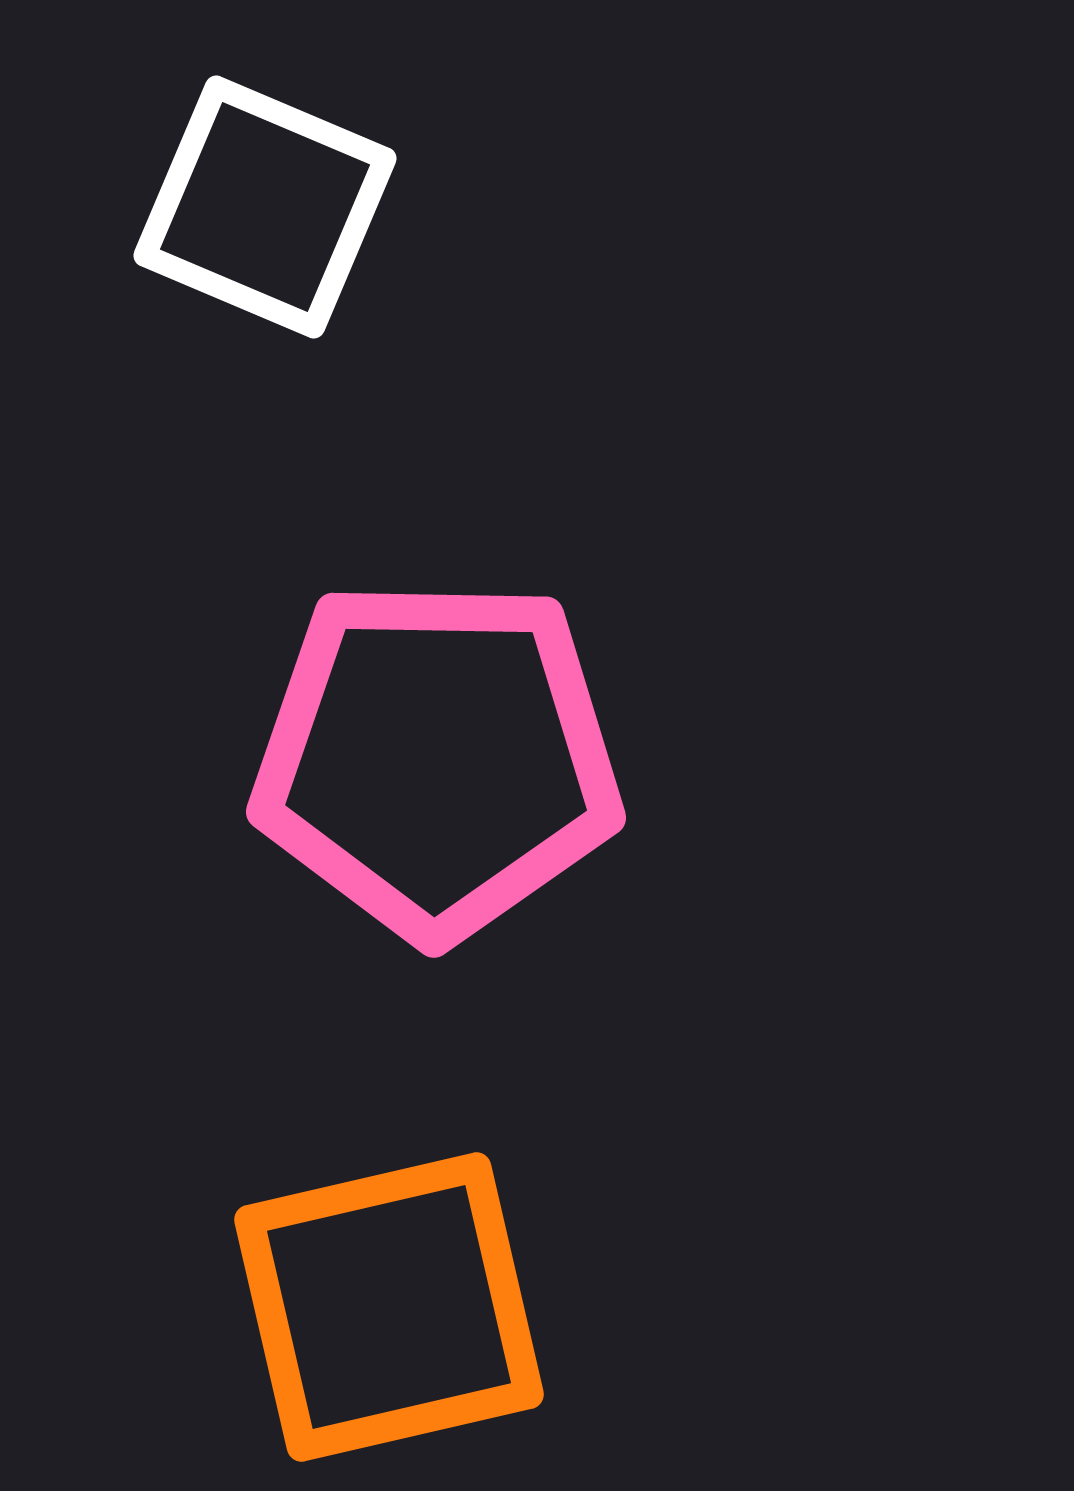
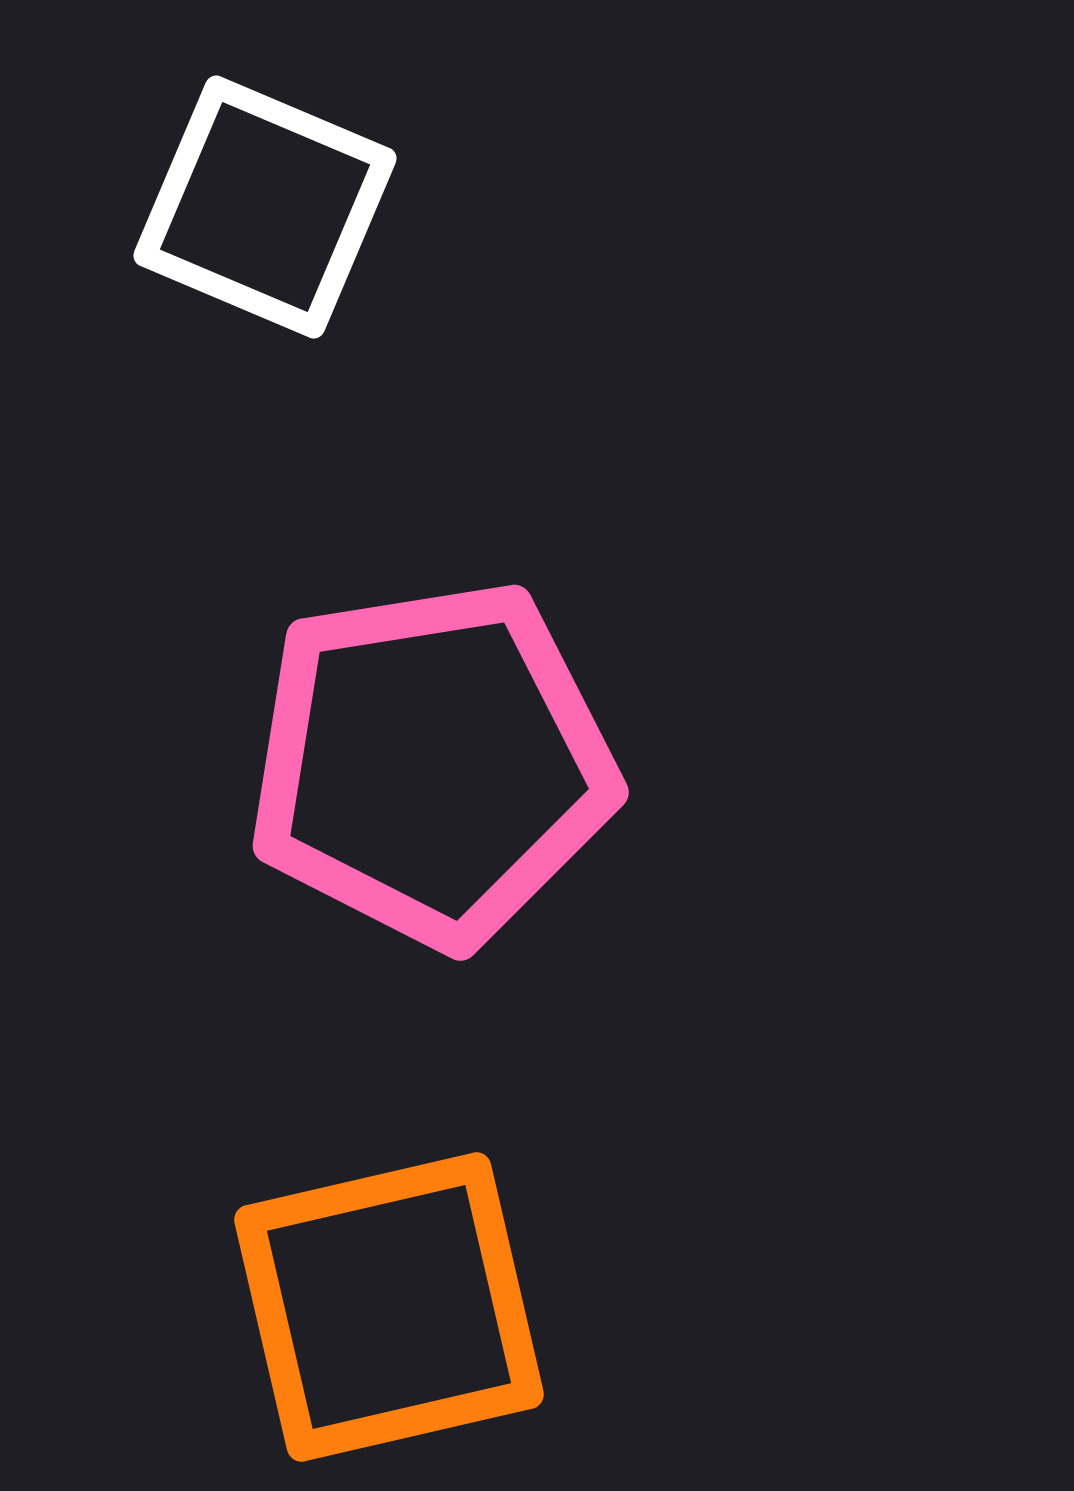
pink pentagon: moved 5 px left, 5 px down; rotated 10 degrees counterclockwise
